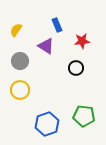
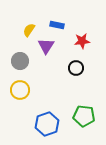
blue rectangle: rotated 56 degrees counterclockwise
yellow semicircle: moved 13 px right
purple triangle: rotated 30 degrees clockwise
